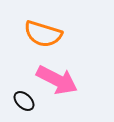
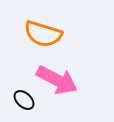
black ellipse: moved 1 px up
